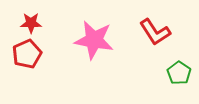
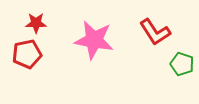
red star: moved 5 px right
red pentagon: rotated 12 degrees clockwise
green pentagon: moved 3 px right, 9 px up; rotated 15 degrees counterclockwise
